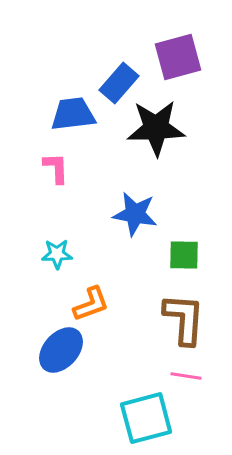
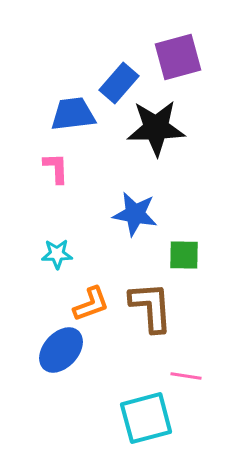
brown L-shape: moved 33 px left, 12 px up; rotated 8 degrees counterclockwise
